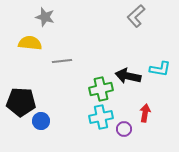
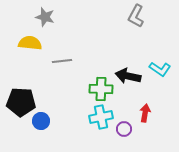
gray L-shape: rotated 20 degrees counterclockwise
cyan L-shape: rotated 25 degrees clockwise
green cross: rotated 15 degrees clockwise
